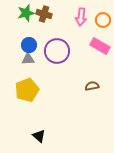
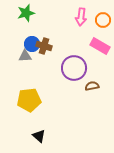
brown cross: moved 32 px down
blue circle: moved 3 px right, 1 px up
purple circle: moved 17 px right, 17 px down
gray triangle: moved 3 px left, 3 px up
yellow pentagon: moved 2 px right, 10 px down; rotated 15 degrees clockwise
